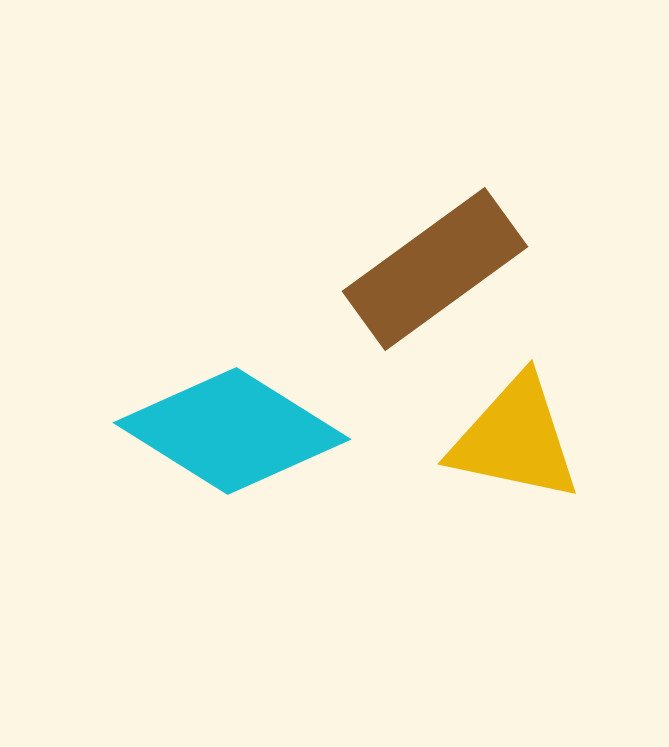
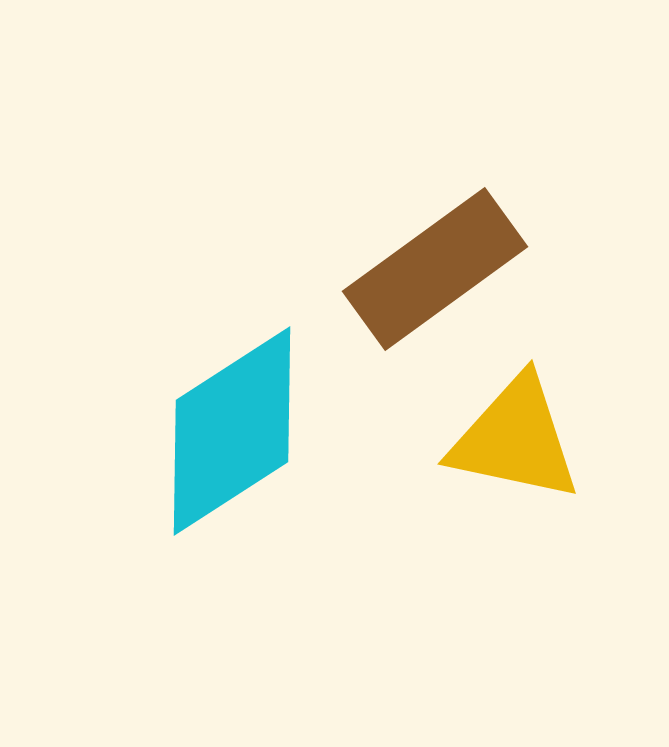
cyan diamond: rotated 65 degrees counterclockwise
